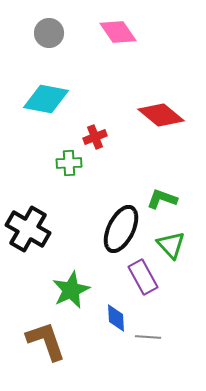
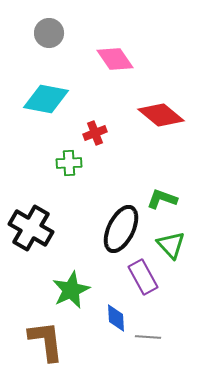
pink diamond: moved 3 px left, 27 px down
red cross: moved 4 px up
black cross: moved 3 px right, 1 px up
brown L-shape: rotated 12 degrees clockwise
